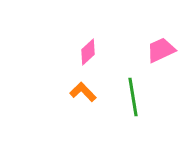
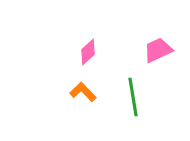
pink trapezoid: moved 3 px left
